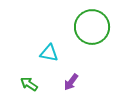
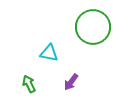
green circle: moved 1 px right
green arrow: rotated 30 degrees clockwise
